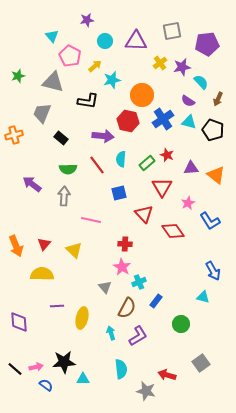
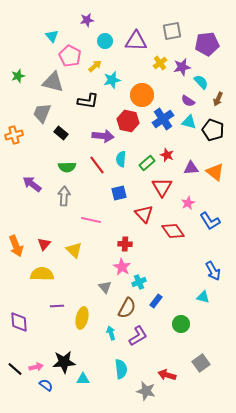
black rectangle at (61, 138): moved 5 px up
green semicircle at (68, 169): moved 1 px left, 2 px up
orange triangle at (216, 175): moved 1 px left, 3 px up
